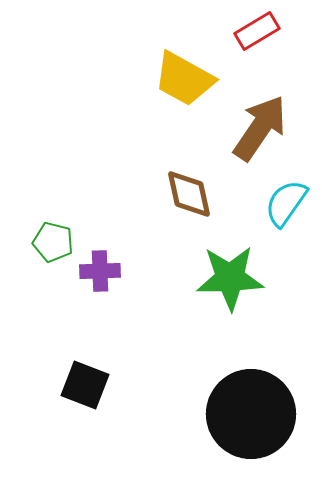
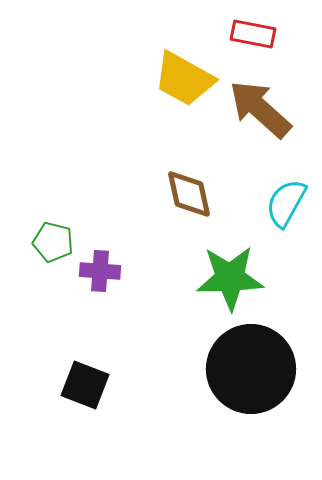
red rectangle: moved 4 px left, 3 px down; rotated 42 degrees clockwise
brown arrow: moved 19 px up; rotated 82 degrees counterclockwise
cyan semicircle: rotated 6 degrees counterclockwise
purple cross: rotated 6 degrees clockwise
black circle: moved 45 px up
